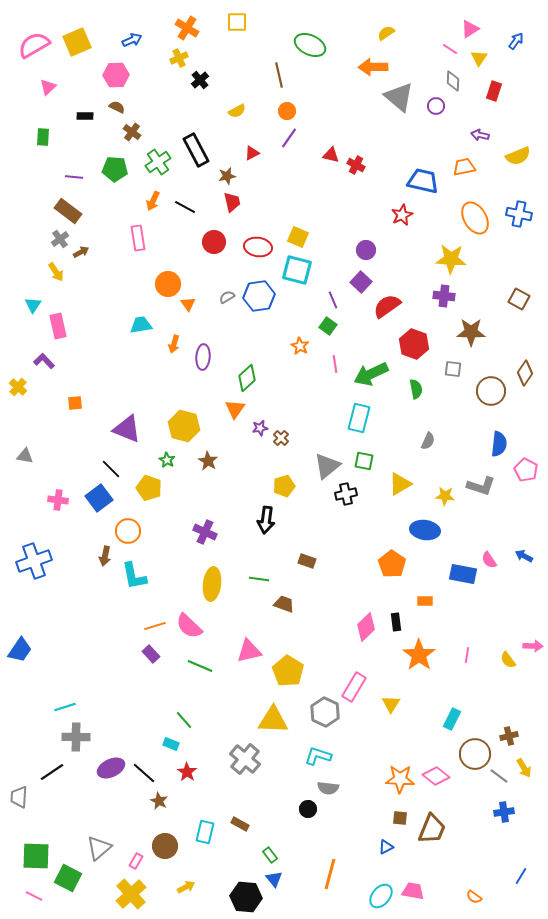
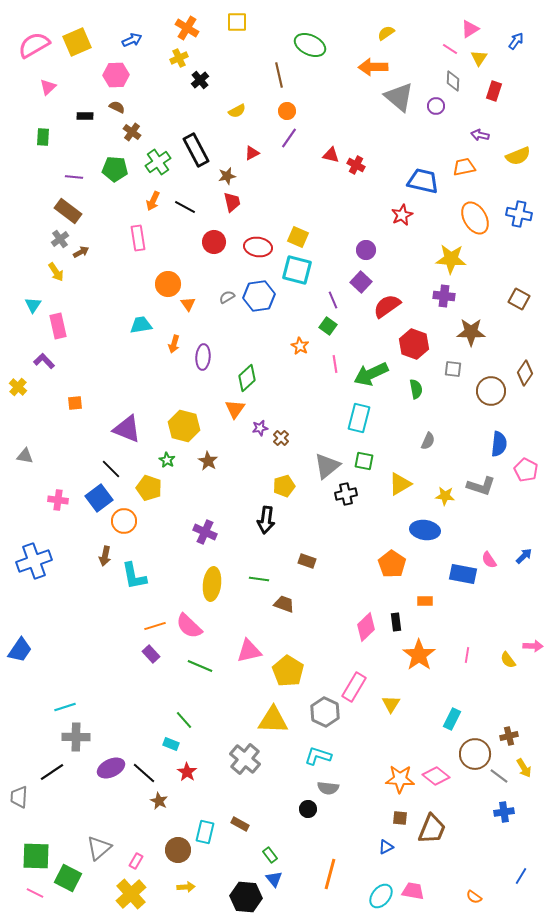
orange circle at (128, 531): moved 4 px left, 10 px up
blue arrow at (524, 556): rotated 108 degrees clockwise
brown circle at (165, 846): moved 13 px right, 4 px down
yellow arrow at (186, 887): rotated 24 degrees clockwise
pink line at (34, 896): moved 1 px right, 3 px up
